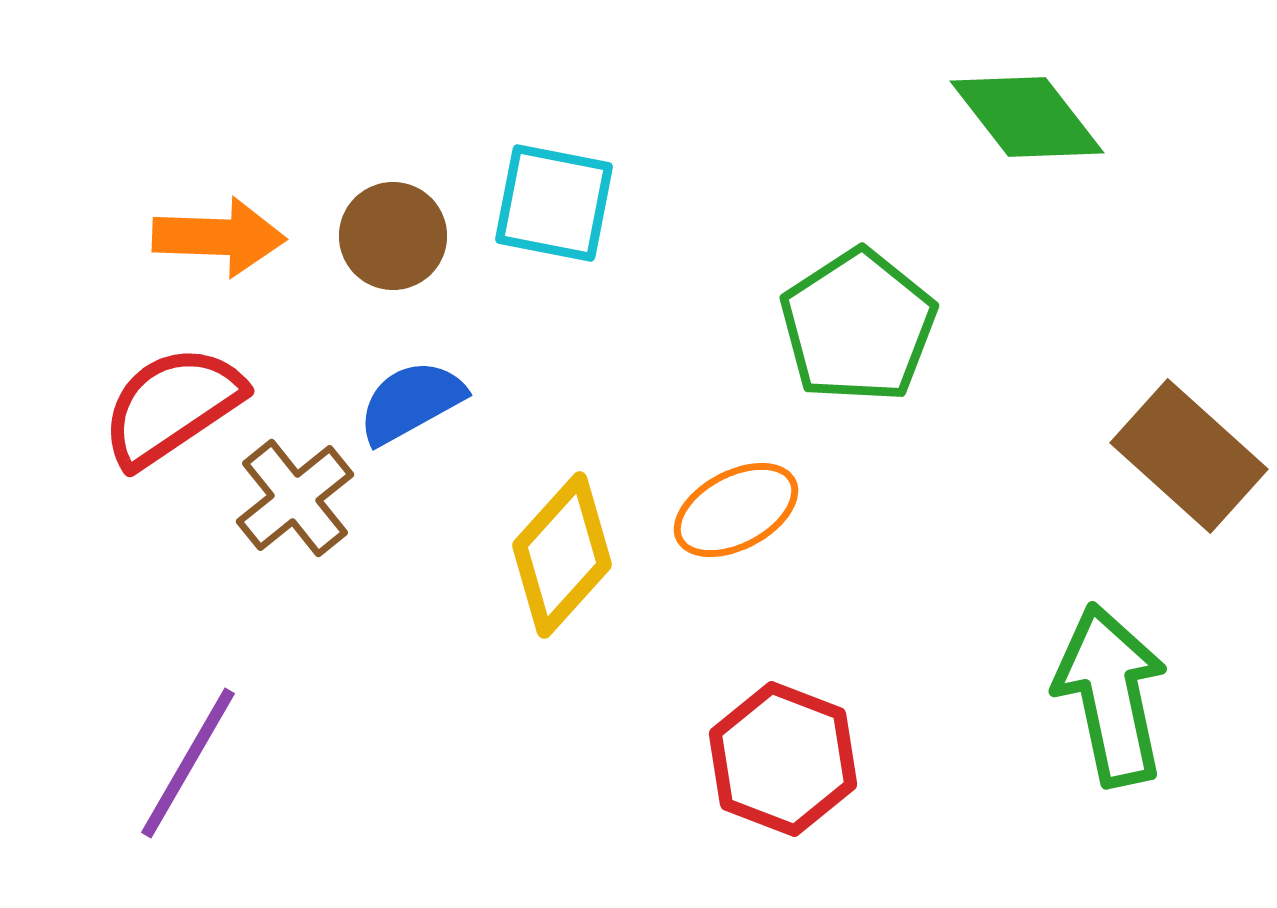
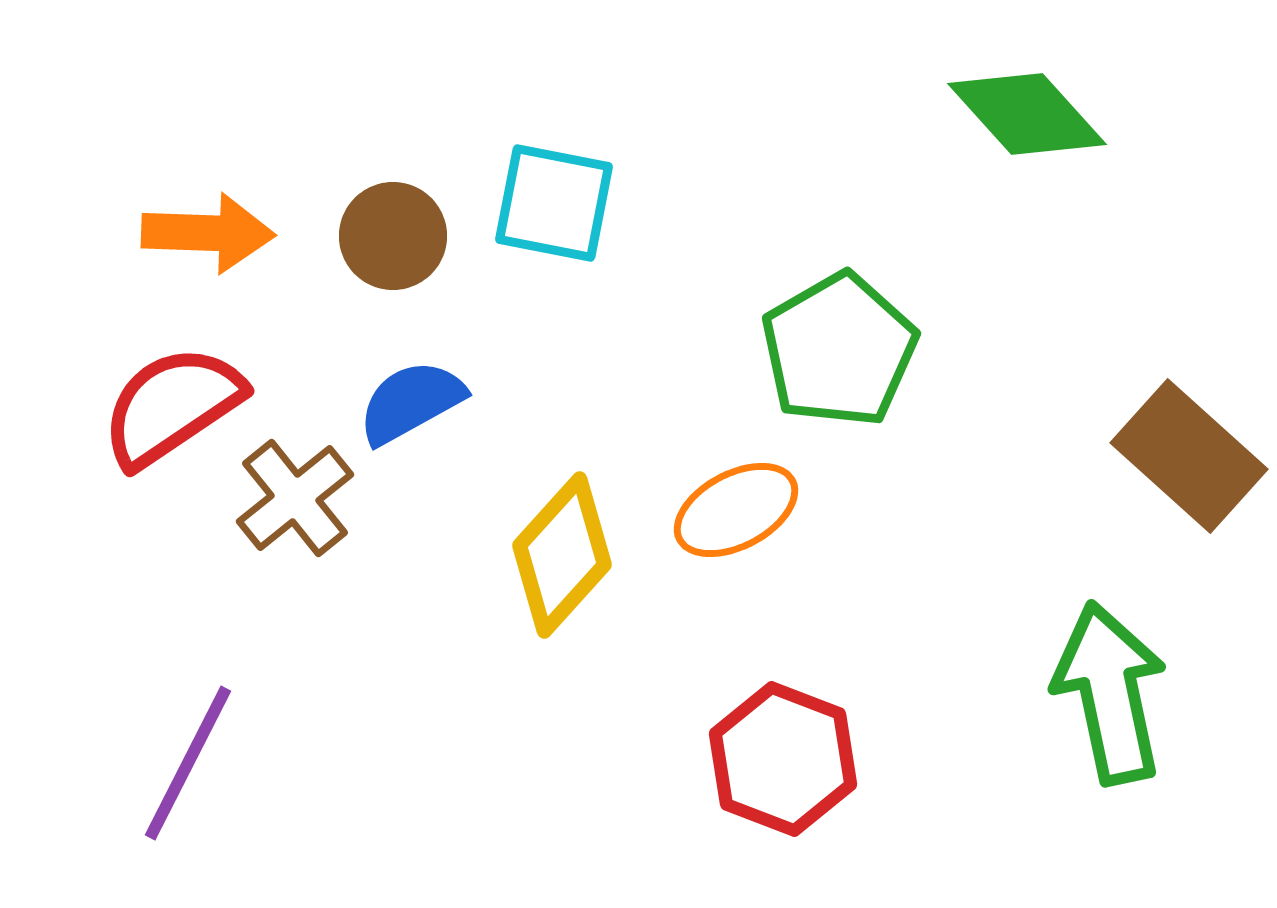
green diamond: moved 3 px up; rotated 4 degrees counterclockwise
orange arrow: moved 11 px left, 4 px up
green pentagon: moved 19 px left, 24 px down; rotated 3 degrees clockwise
green arrow: moved 1 px left, 2 px up
purple line: rotated 3 degrees counterclockwise
